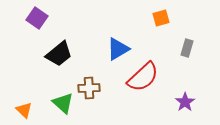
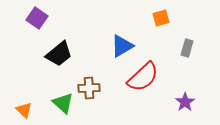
blue triangle: moved 4 px right, 3 px up
